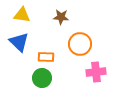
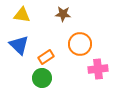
brown star: moved 2 px right, 3 px up
blue triangle: moved 3 px down
orange rectangle: rotated 35 degrees counterclockwise
pink cross: moved 2 px right, 3 px up
